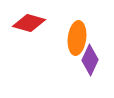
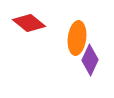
red diamond: rotated 24 degrees clockwise
